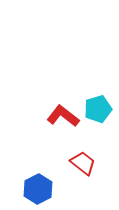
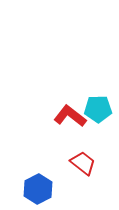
cyan pentagon: rotated 16 degrees clockwise
red L-shape: moved 7 px right
